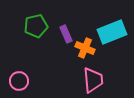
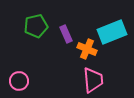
orange cross: moved 2 px right, 1 px down
